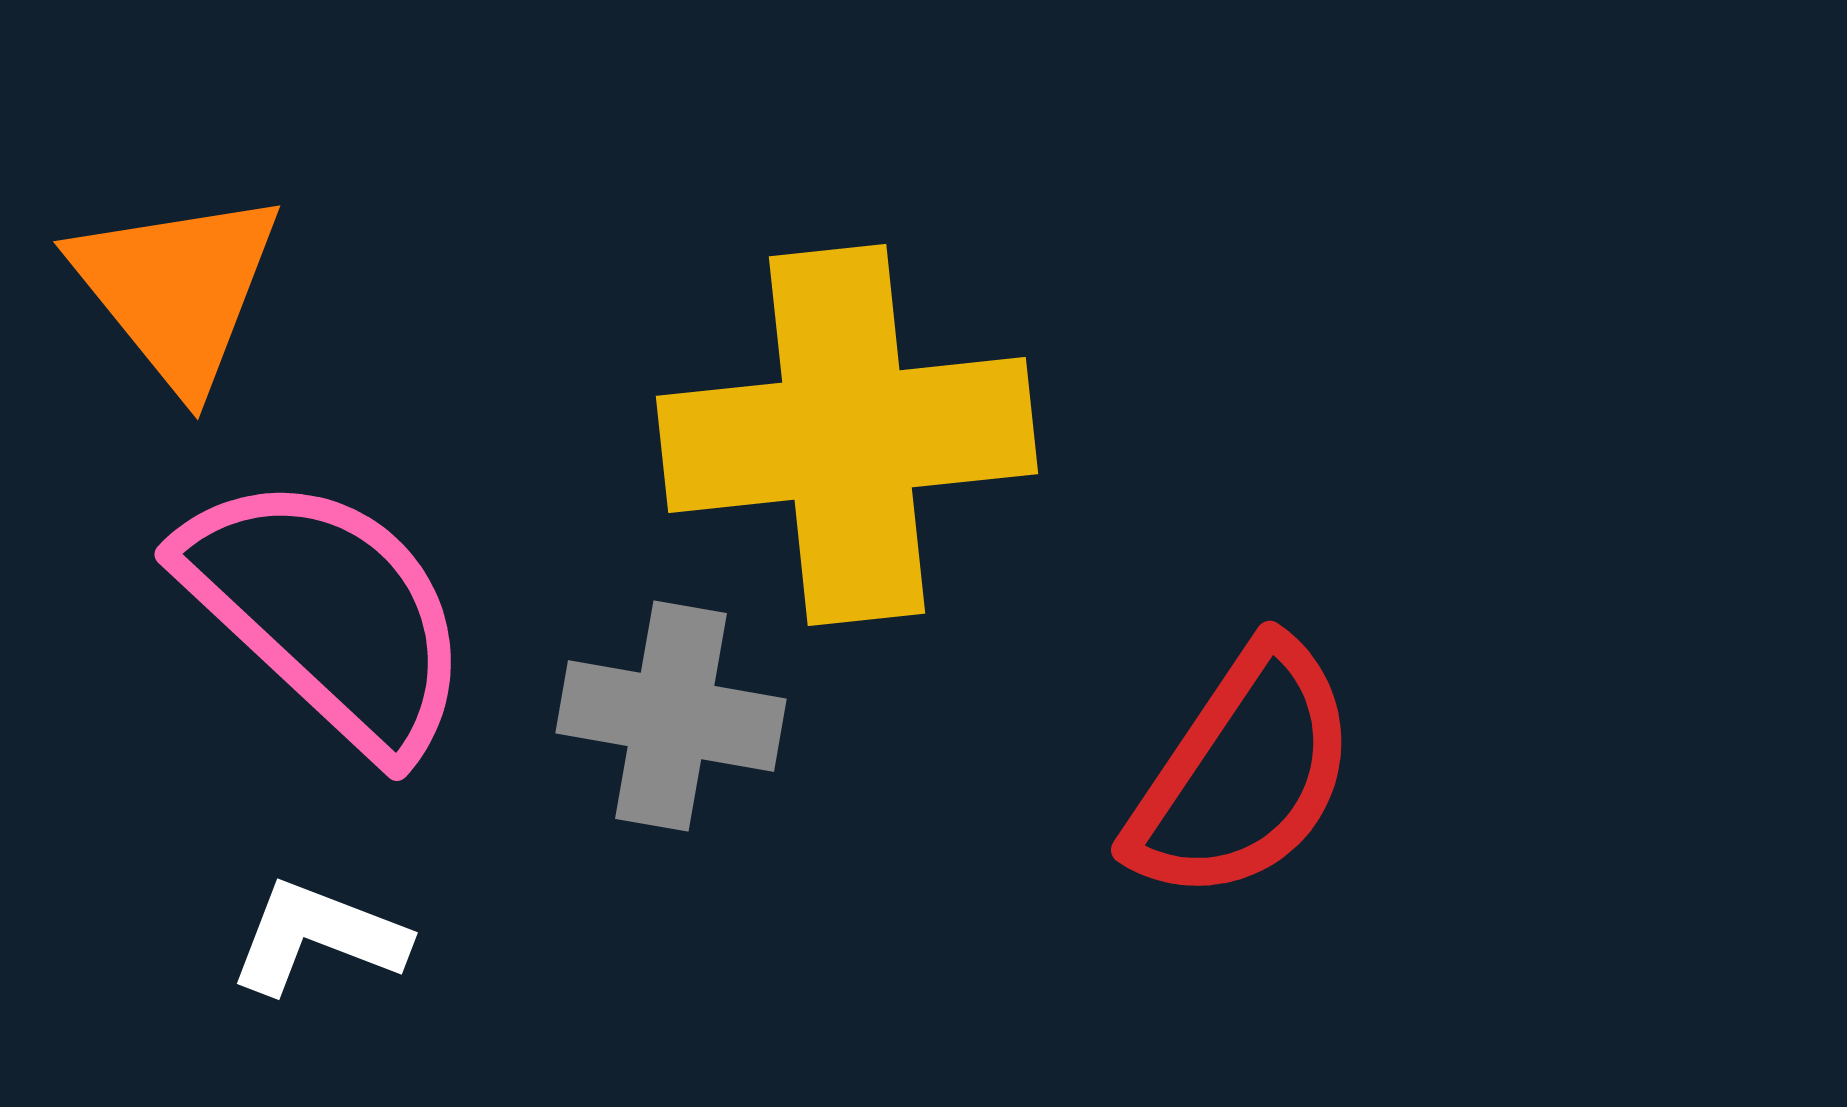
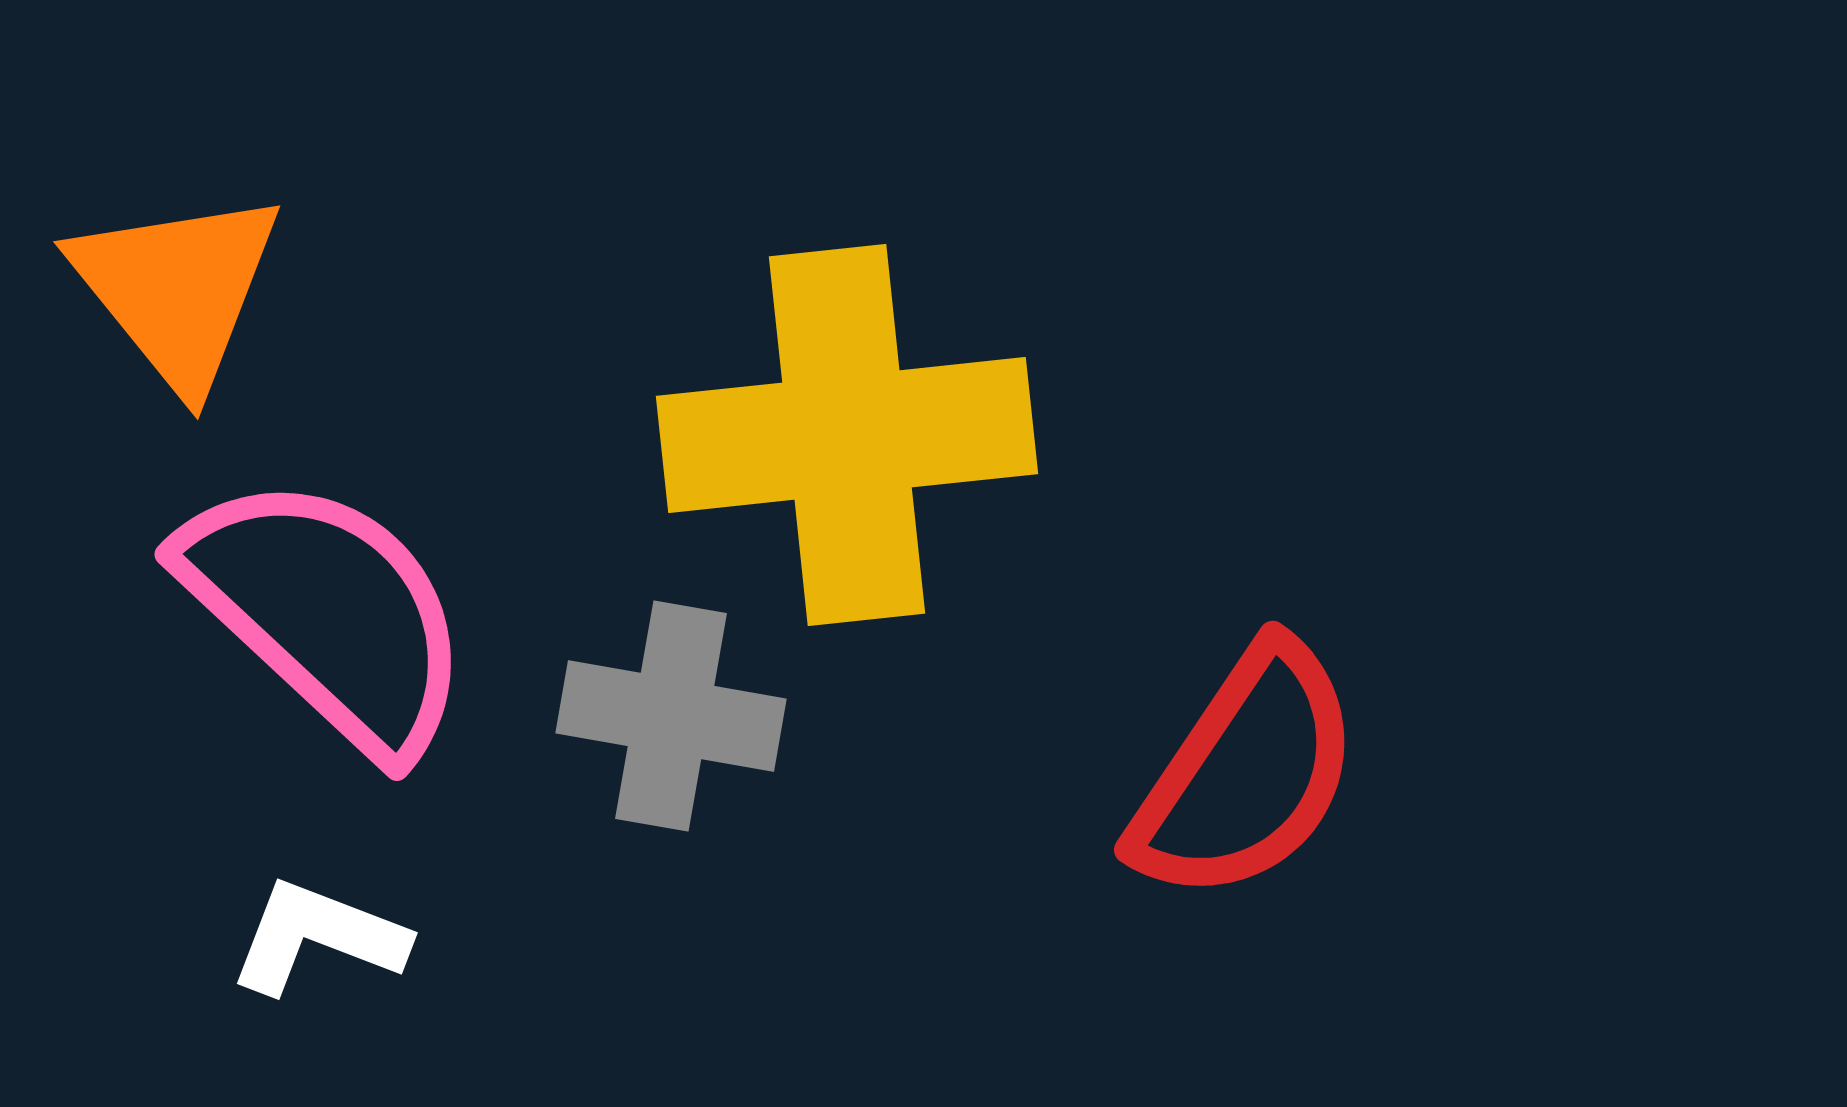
red semicircle: moved 3 px right
